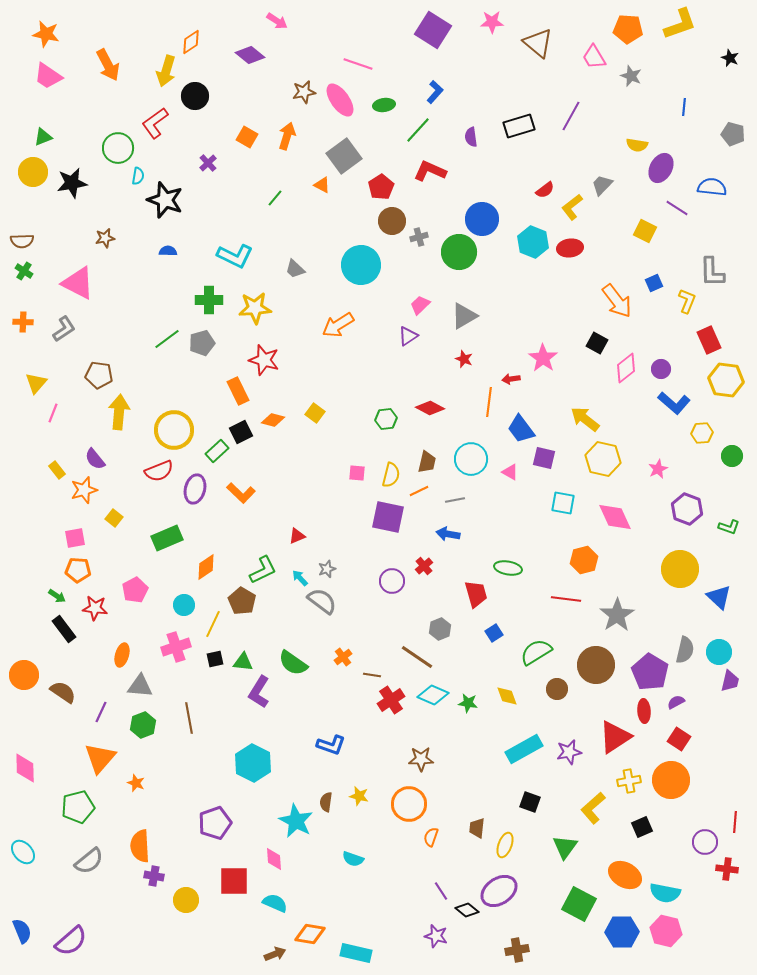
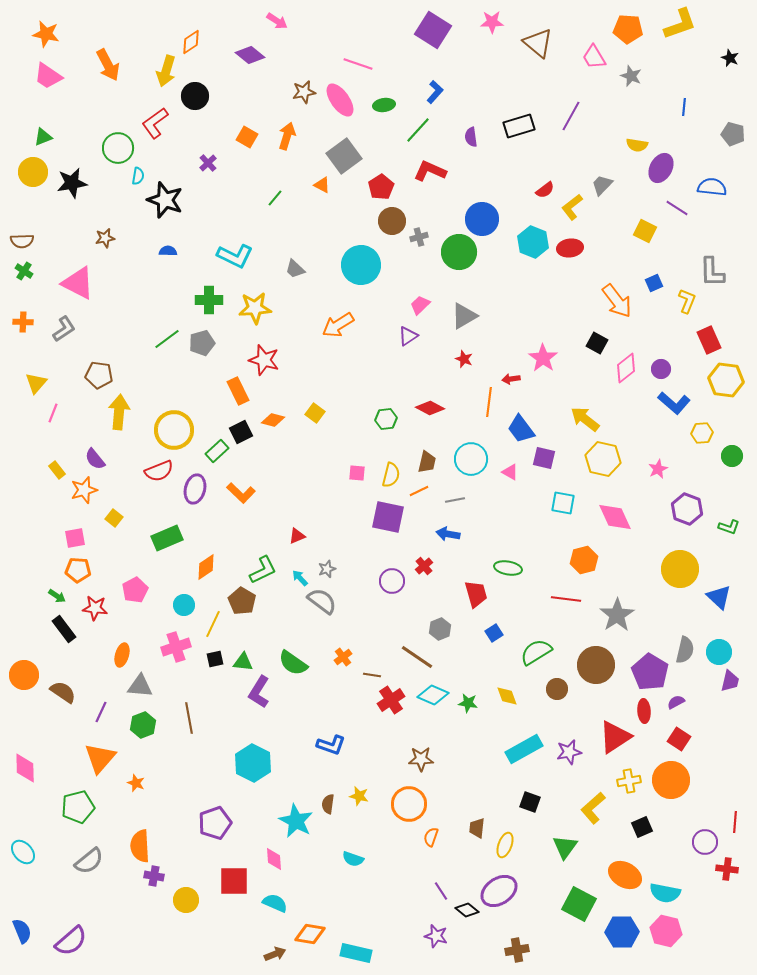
brown semicircle at (326, 802): moved 2 px right, 2 px down
